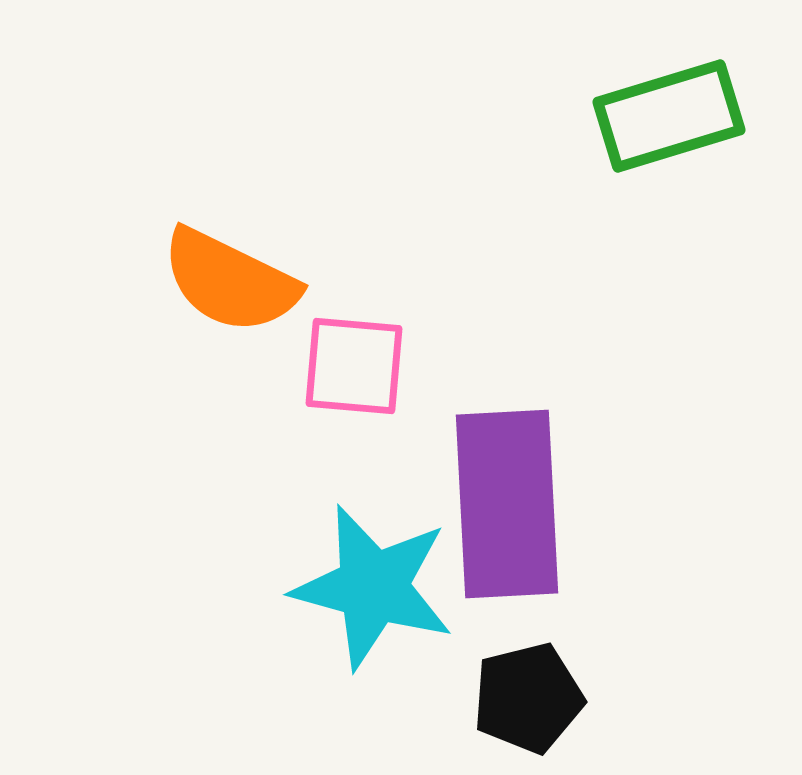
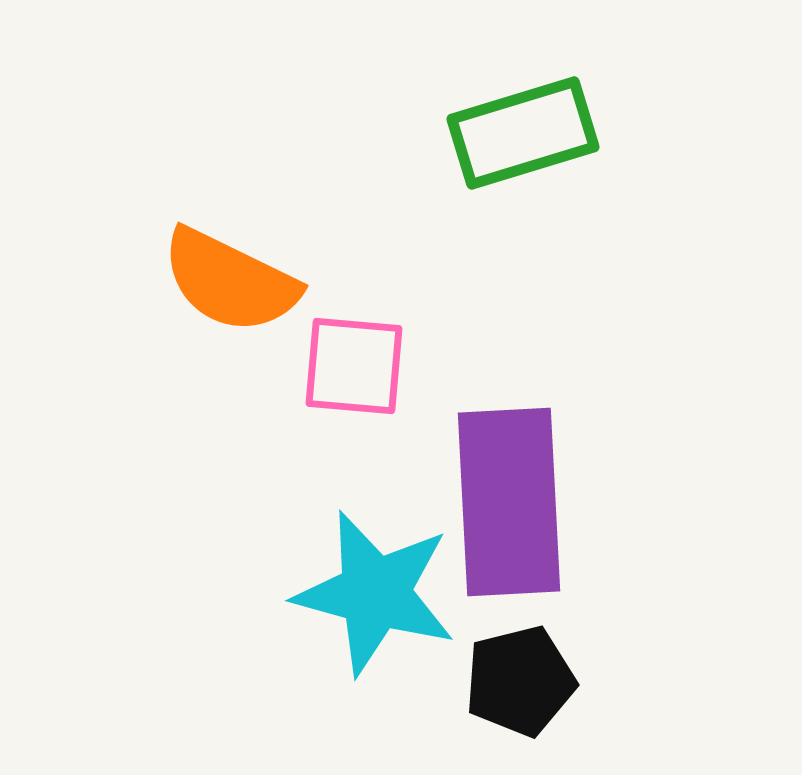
green rectangle: moved 146 px left, 17 px down
purple rectangle: moved 2 px right, 2 px up
cyan star: moved 2 px right, 6 px down
black pentagon: moved 8 px left, 17 px up
